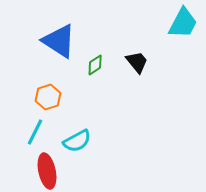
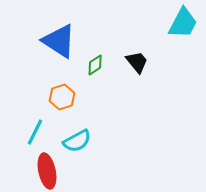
orange hexagon: moved 14 px right
